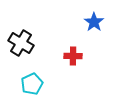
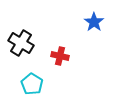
red cross: moved 13 px left; rotated 12 degrees clockwise
cyan pentagon: rotated 15 degrees counterclockwise
